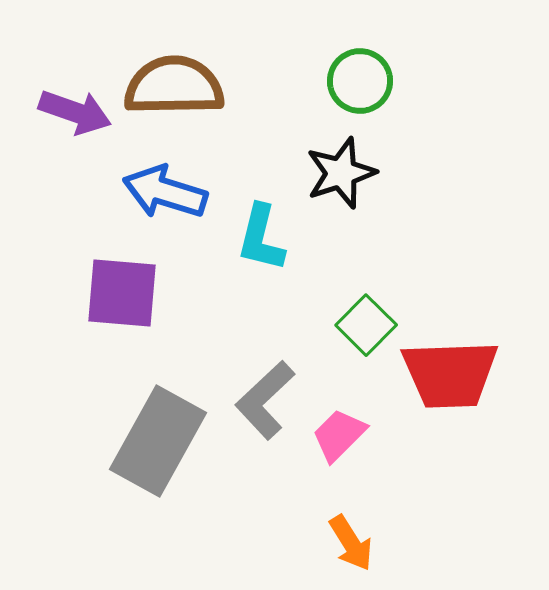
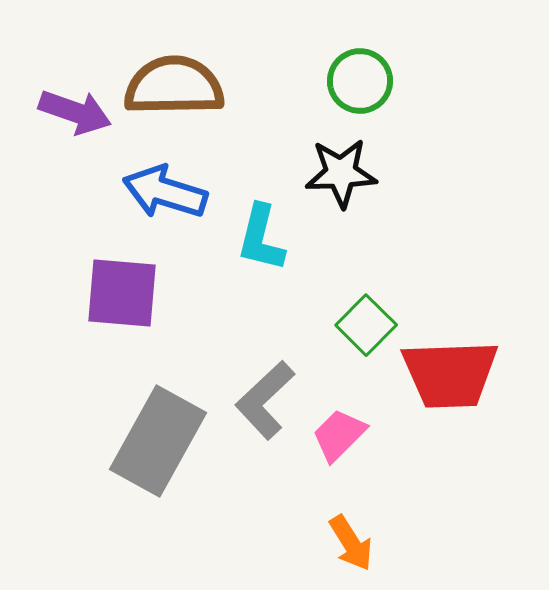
black star: rotated 16 degrees clockwise
